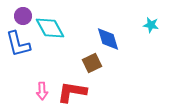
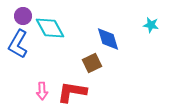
blue L-shape: rotated 44 degrees clockwise
